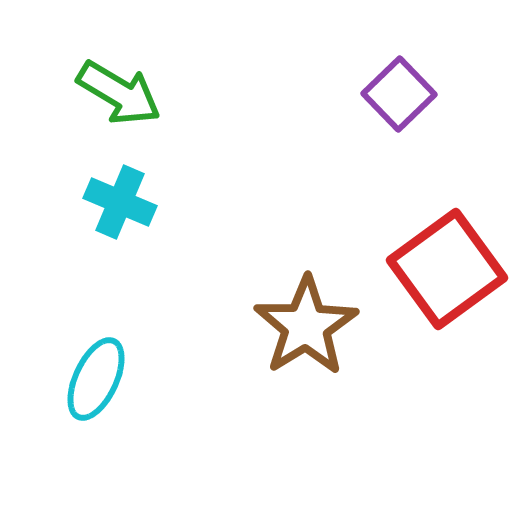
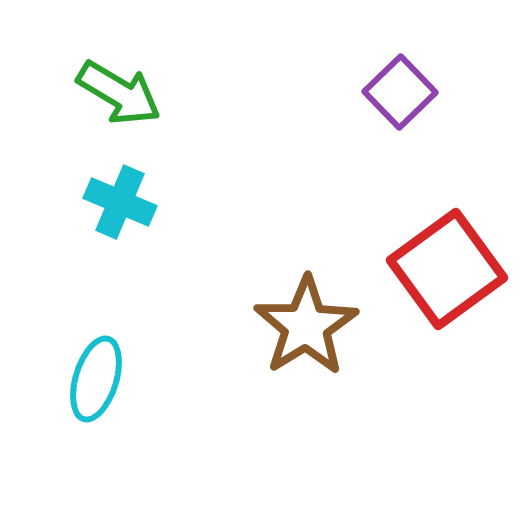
purple square: moved 1 px right, 2 px up
cyan ellipse: rotated 8 degrees counterclockwise
